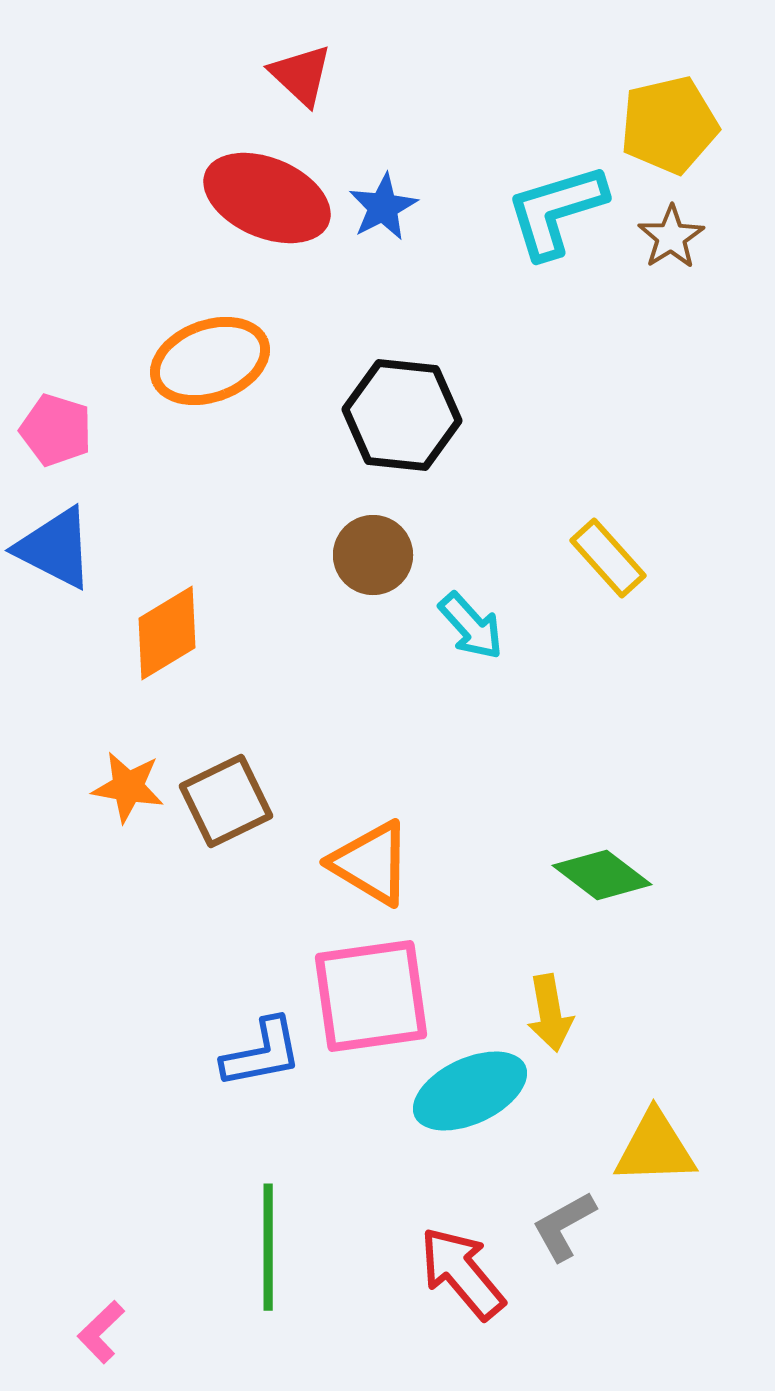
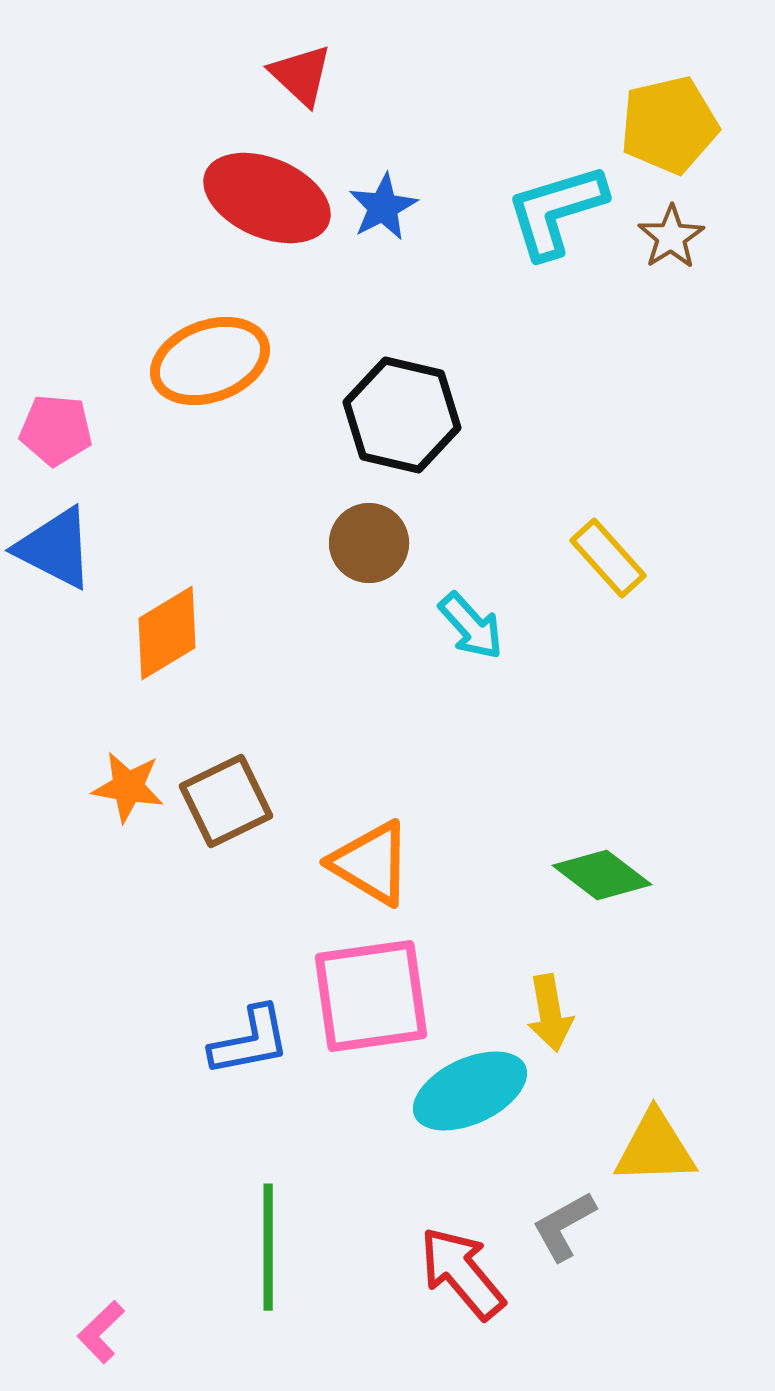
black hexagon: rotated 7 degrees clockwise
pink pentagon: rotated 12 degrees counterclockwise
brown circle: moved 4 px left, 12 px up
blue L-shape: moved 12 px left, 12 px up
